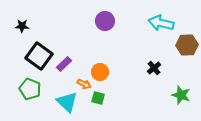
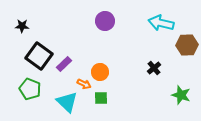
green square: moved 3 px right; rotated 16 degrees counterclockwise
